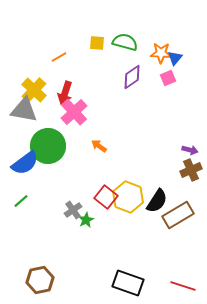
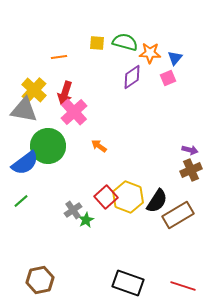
orange star: moved 11 px left
orange line: rotated 21 degrees clockwise
red square: rotated 10 degrees clockwise
